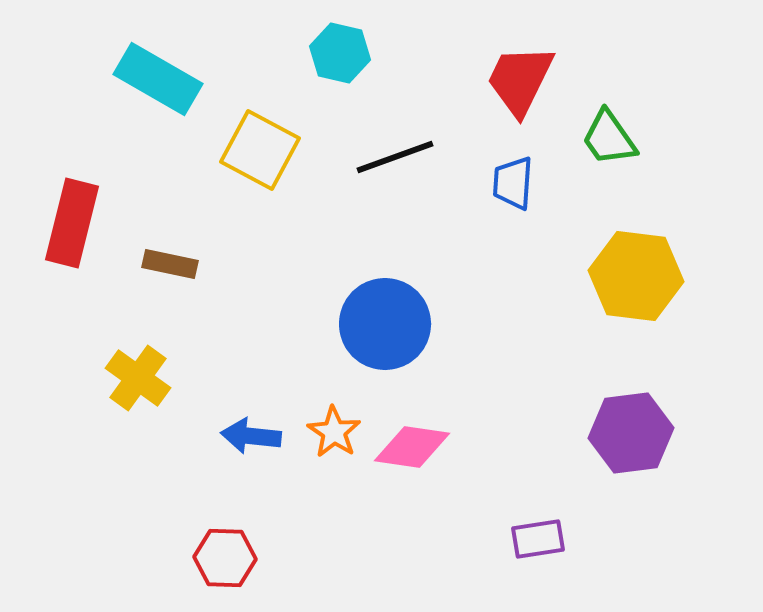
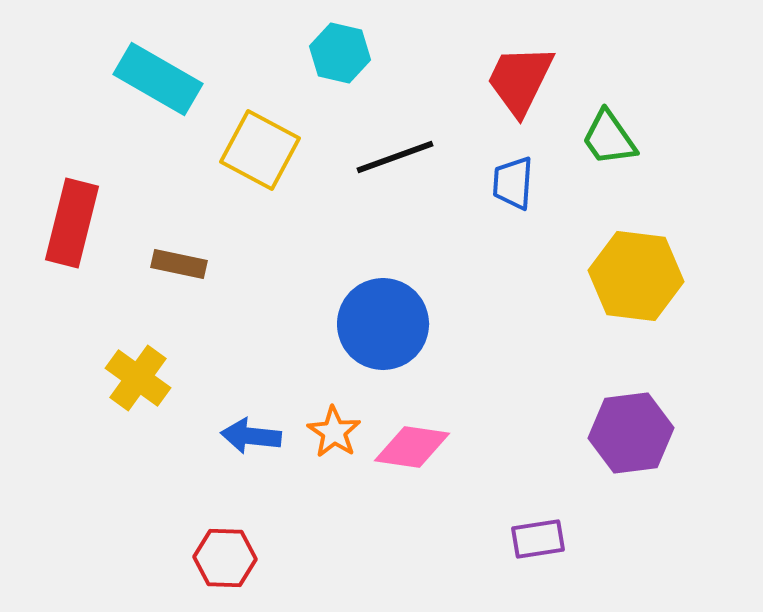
brown rectangle: moved 9 px right
blue circle: moved 2 px left
